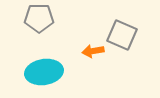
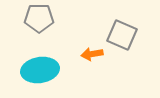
orange arrow: moved 1 px left, 3 px down
cyan ellipse: moved 4 px left, 2 px up
